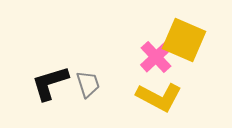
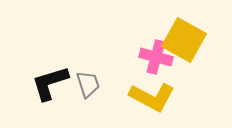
yellow square: rotated 6 degrees clockwise
pink cross: rotated 32 degrees counterclockwise
yellow L-shape: moved 7 px left
